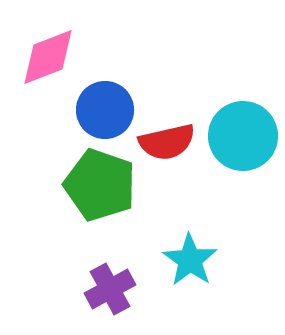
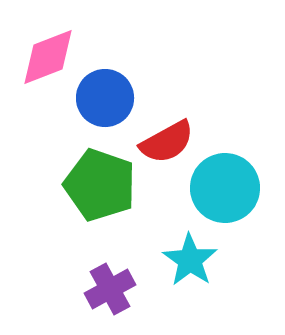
blue circle: moved 12 px up
cyan circle: moved 18 px left, 52 px down
red semicircle: rotated 16 degrees counterclockwise
